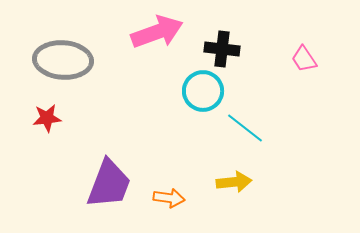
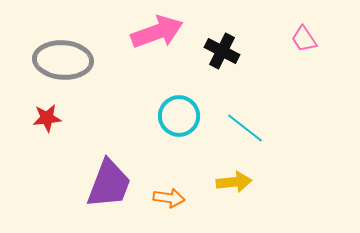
black cross: moved 2 px down; rotated 20 degrees clockwise
pink trapezoid: moved 20 px up
cyan circle: moved 24 px left, 25 px down
